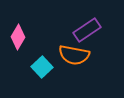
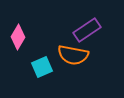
orange semicircle: moved 1 px left
cyan square: rotated 20 degrees clockwise
